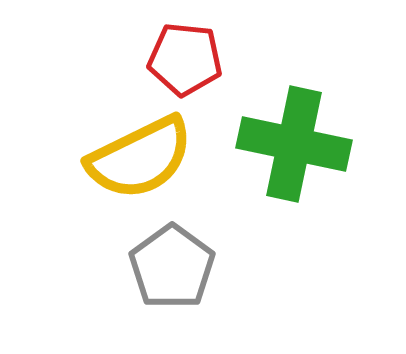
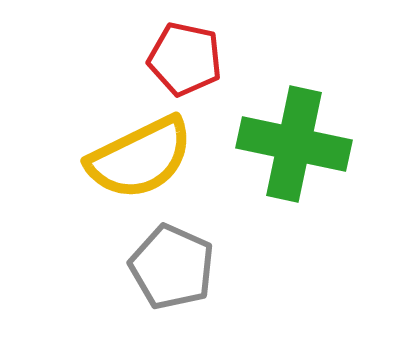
red pentagon: rotated 6 degrees clockwise
gray pentagon: rotated 12 degrees counterclockwise
